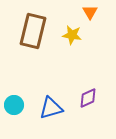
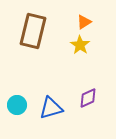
orange triangle: moved 6 px left, 10 px down; rotated 28 degrees clockwise
yellow star: moved 8 px right, 10 px down; rotated 24 degrees clockwise
cyan circle: moved 3 px right
